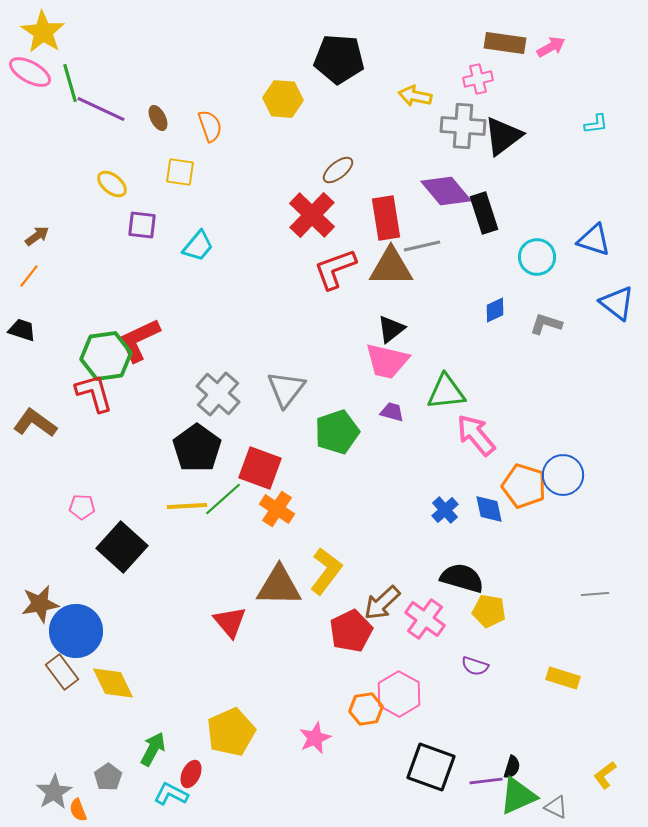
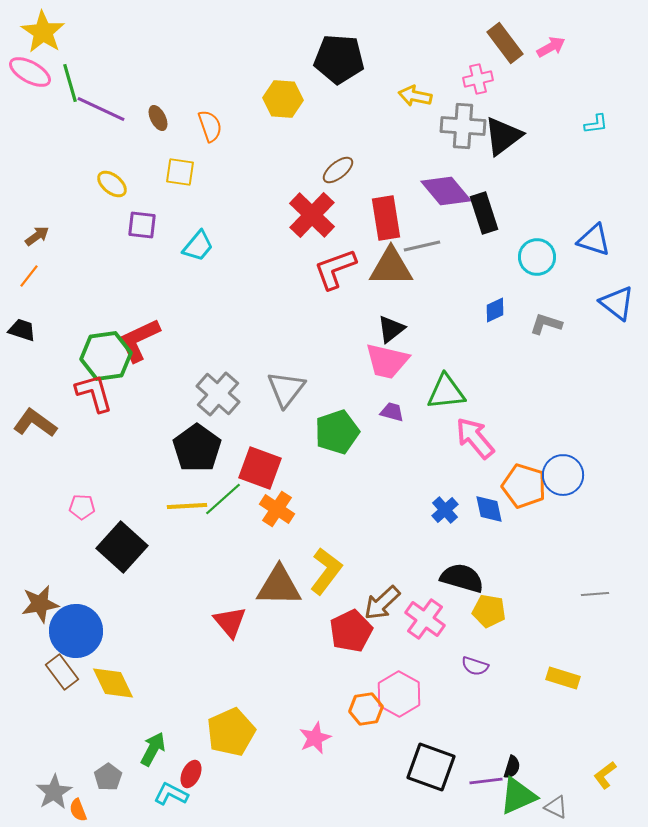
brown rectangle at (505, 43): rotated 45 degrees clockwise
pink arrow at (476, 435): moved 1 px left, 3 px down
